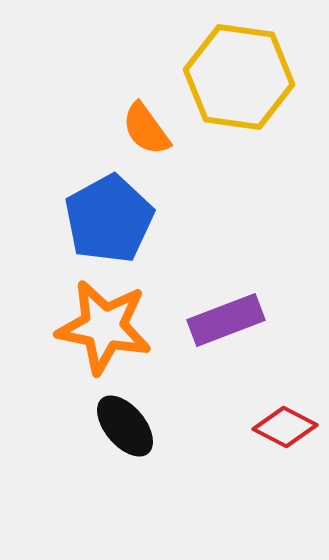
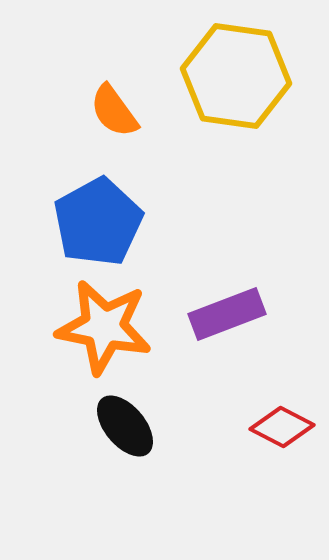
yellow hexagon: moved 3 px left, 1 px up
orange semicircle: moved 32 px left, 18 px up
blue pentagon: moved 11 px left, 3 px down
purple rectangle: moved 1 px right, 6 px up
red diamond: moved 3 px left
